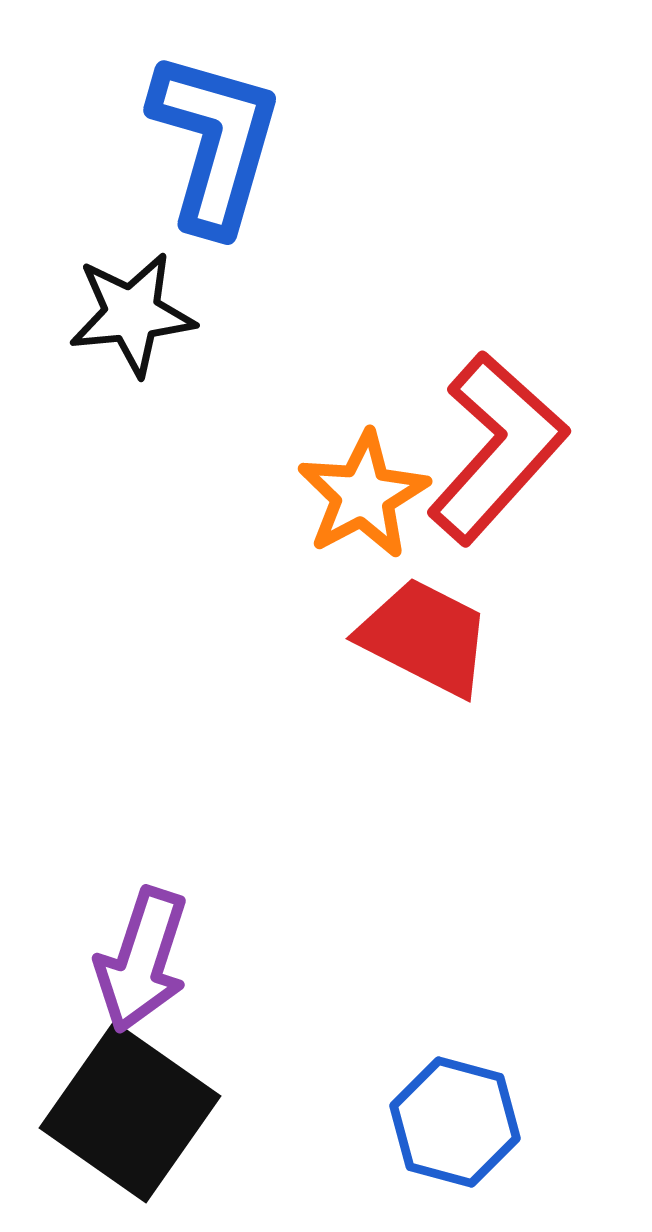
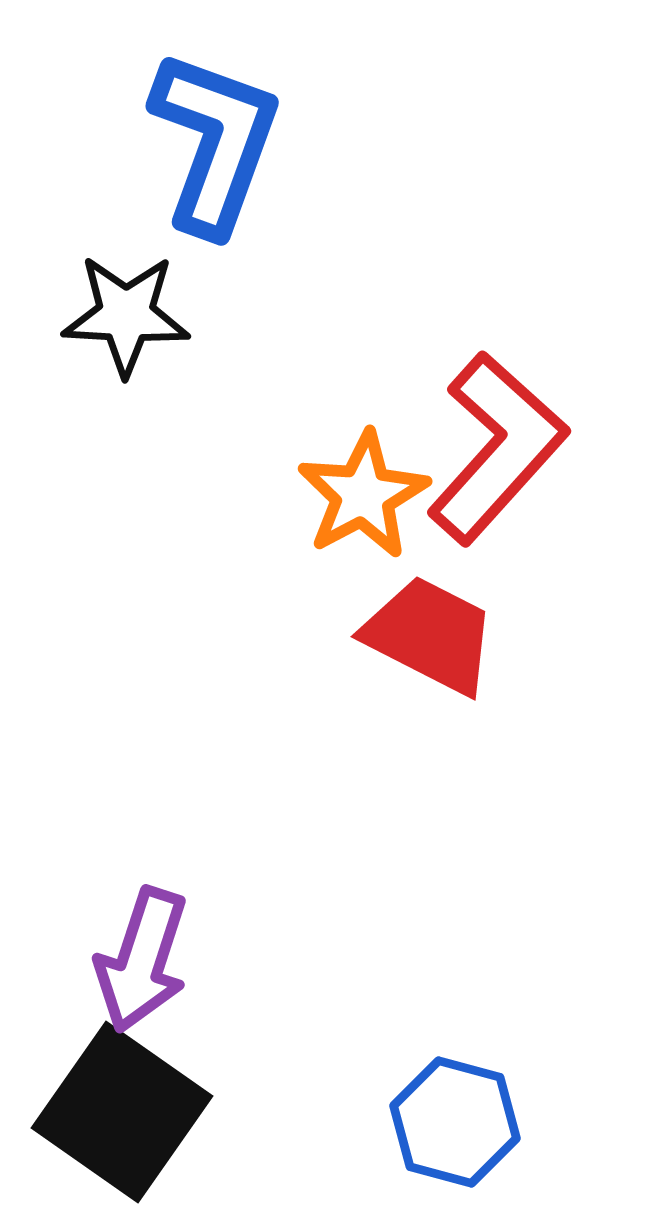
blue L-shape: rotated 4 degrees clockwise
black star: moved 6 px left, 1 px down; rotated 9 degrees clockwise
red trapezoid: moved 5 px right, 2 px up
black square: moved 8 px left
